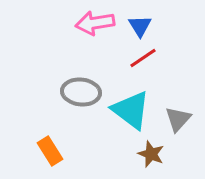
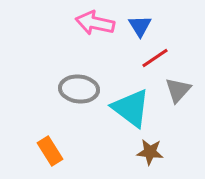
pink arrow: rotated 21 degrees clockwise
red line: moved 12 px right
gray ellipse: moved 2 px left, 3 px up
cyan triangle: moved 2 px up
gray triangle: moved 29 px up
brown star: moved 1 px left, 2 px up; rotated 16 degrees counterclockwise
